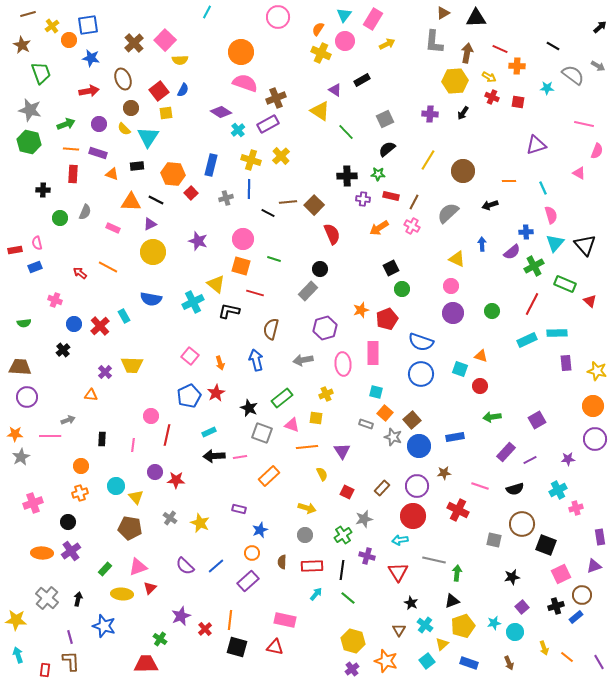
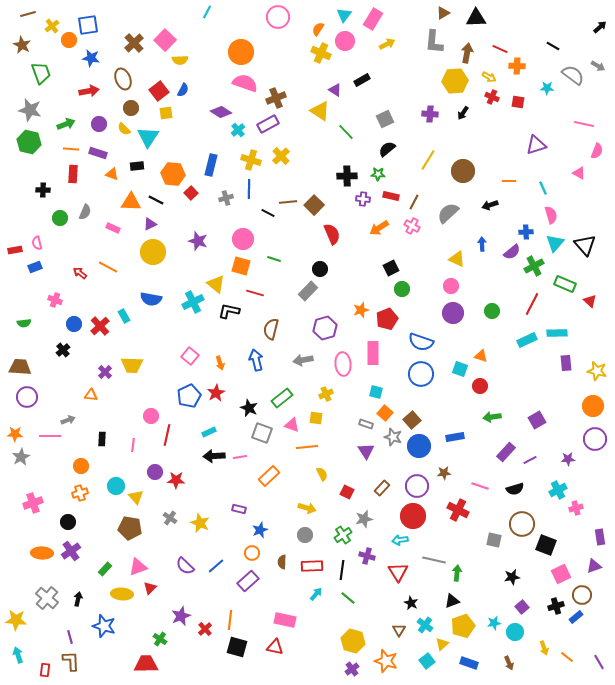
purple triangle at (342, 451): moved 24 px right
